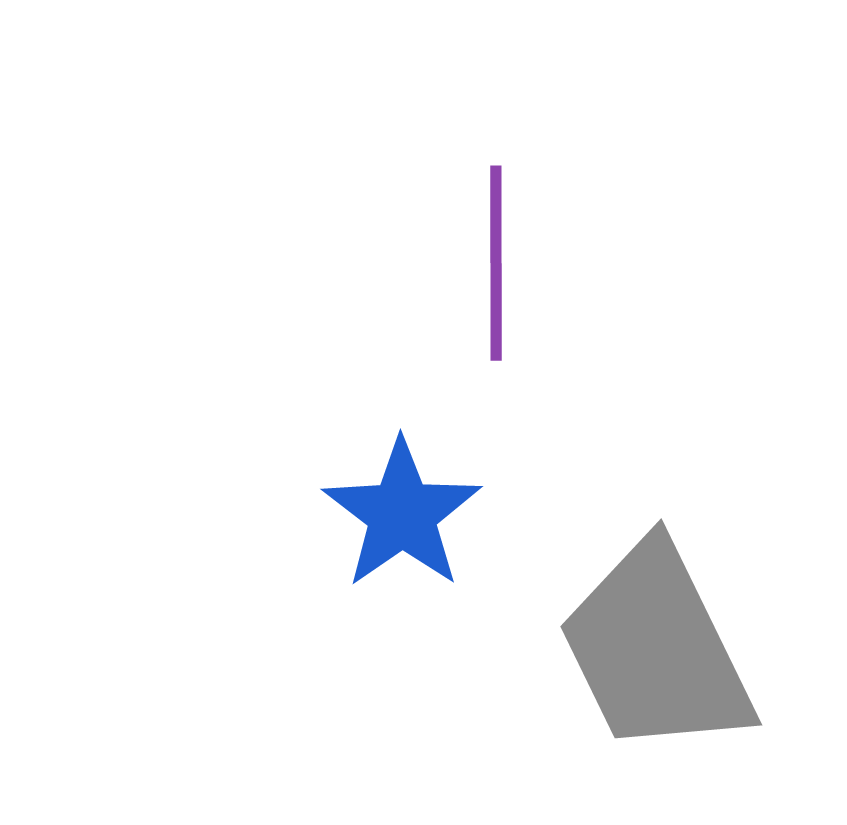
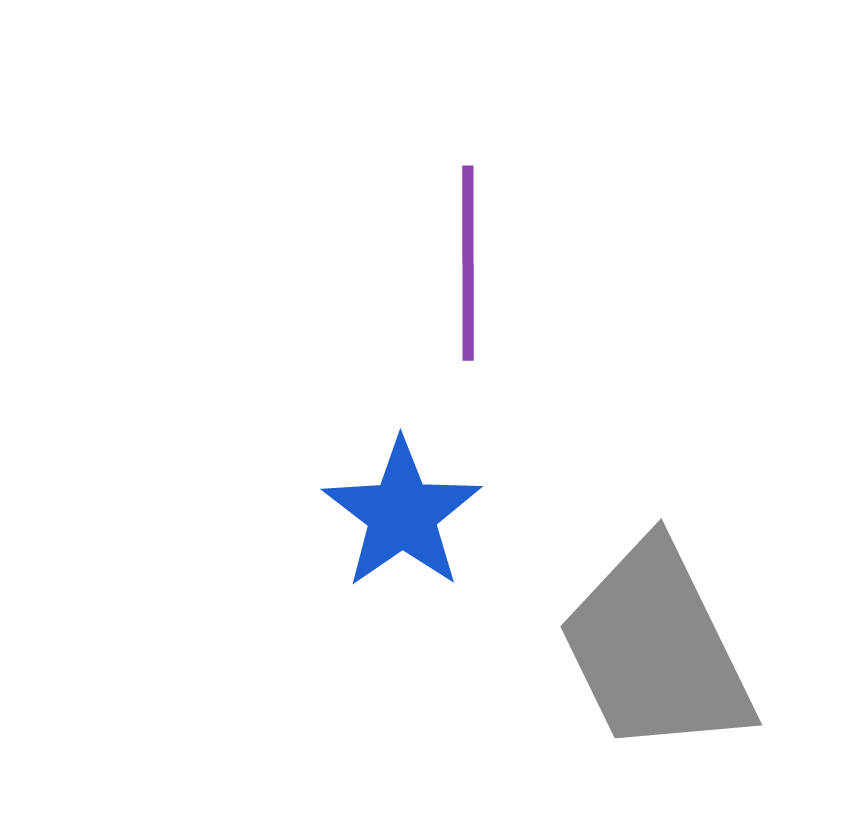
purple line: moved 28 px left
